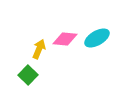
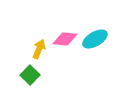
cyan ellipse: moved 2 px left, 1 px down
green square: moved 2 px right
